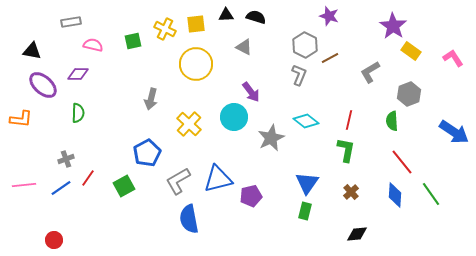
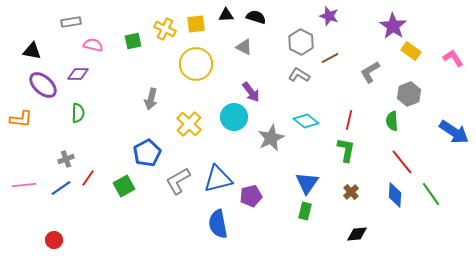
gray hexagon at (305, 45): moved 4 px left, 3 px up
gray L-shape at (299, 75): rotated 80 degrees counterclockwise
blue semicircle at (189, 219): moved 29 px right, 5 px down
